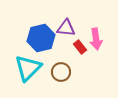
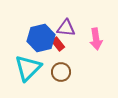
red rectangle: moved 22 px left, 3 px up
